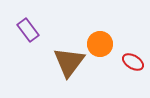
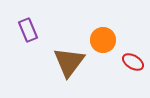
purple rectangle: rotated 15 degrees clockwise
orange circle: moved 3 px right, 4 px up
